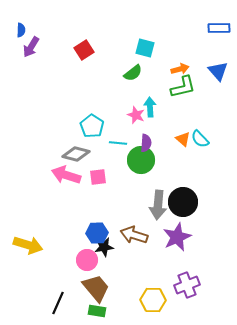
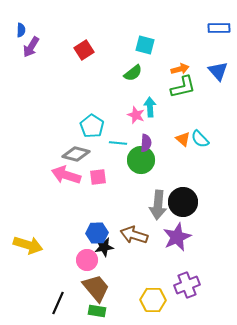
cyan square: moved 3 px up
